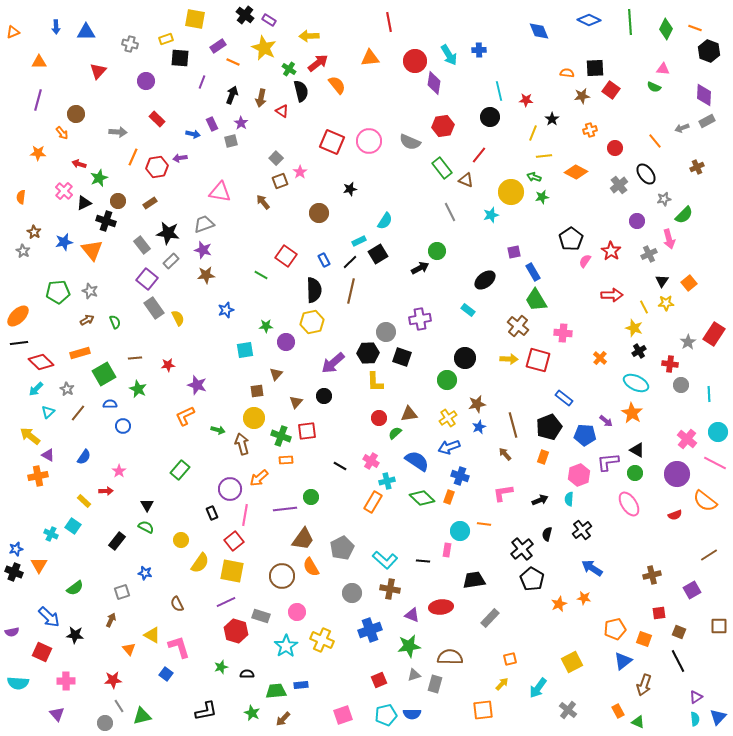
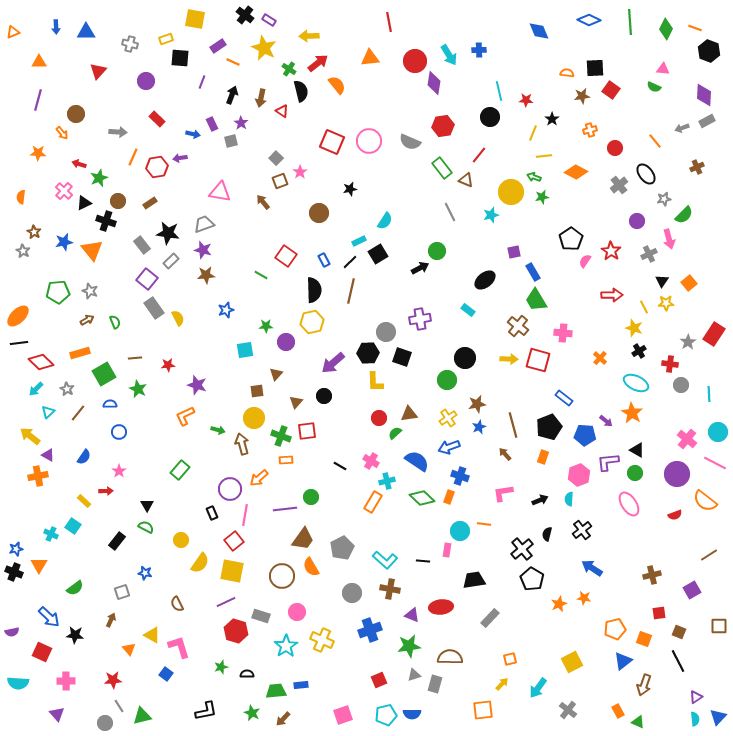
blue circle at (123, 426): moved 4 px left, 6 px down
